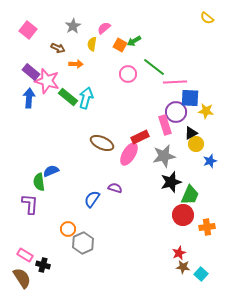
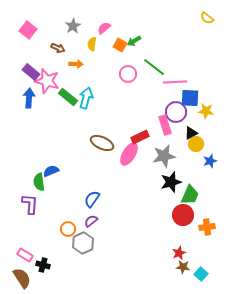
purple semicircle at (115, 188): moved 24 px left, 33 px down; rotated 56 degrees counterclockwise
